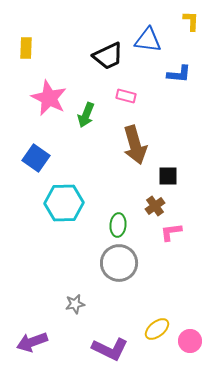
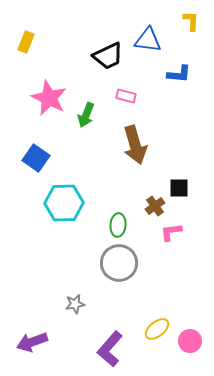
yellow rectangle: moved 6 px up; rotated 20 degrees clockwise
black square: moved 11 px right, 12 px down
purple L-shape: rotated 105 degrees clockwise
